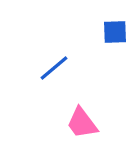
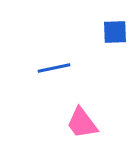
blue line: rotated 28 degrees clockwise
